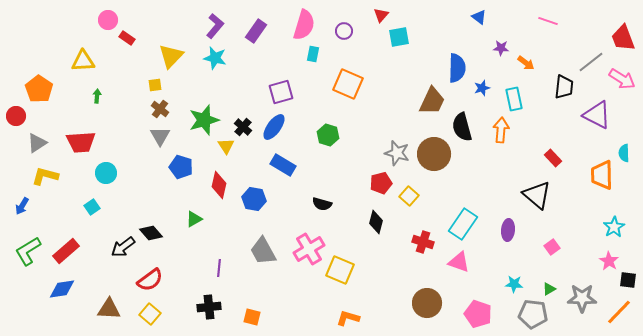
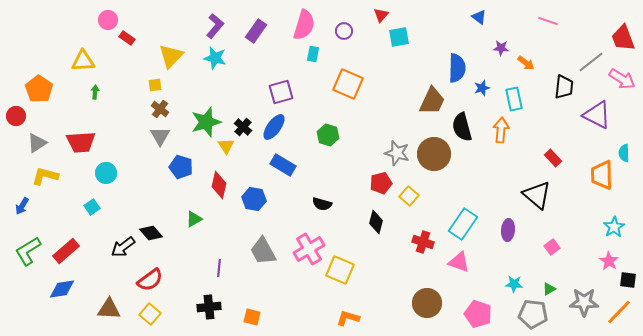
green arrow at (97, 96): moved 2 px left, 4 px up
green star at (204, 120): moved 2 px right, 2 px down
gray star at (582, 298): moved 2 px right, 4 px down
